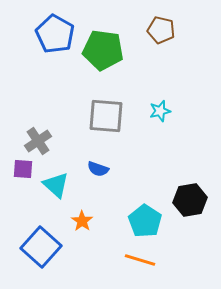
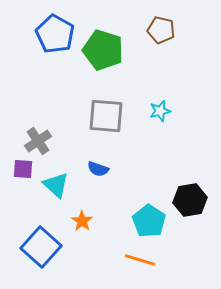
green pentagon: rotated 9 degrees clockwise
cyan pentagon: moved 4 px right
